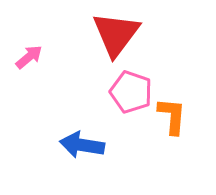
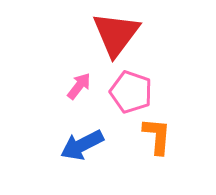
pink arrow: moved 50 px right, 29 px down; rotated 12 degrees counterclockwise
orange L-shape: moved 15 px left, 20 px down
blue arrow: rotated 36 degrees counterclockwise
